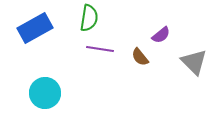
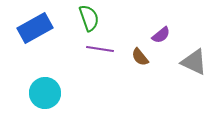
green semicircle: rotated 28 degrees counterclockwise
gray triangle: rotated 20 degrees counterclockwise
